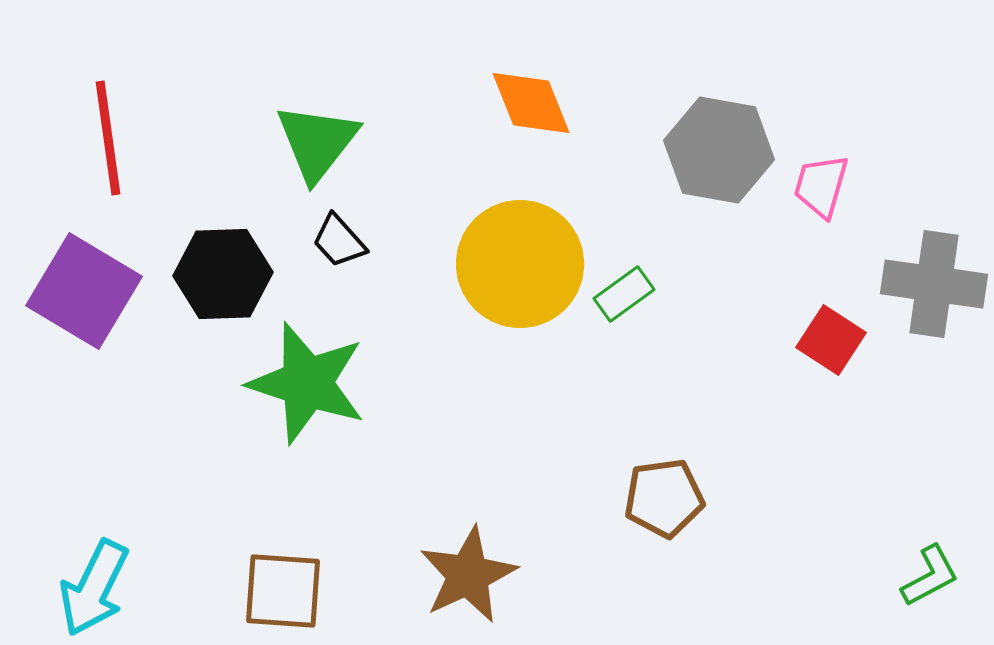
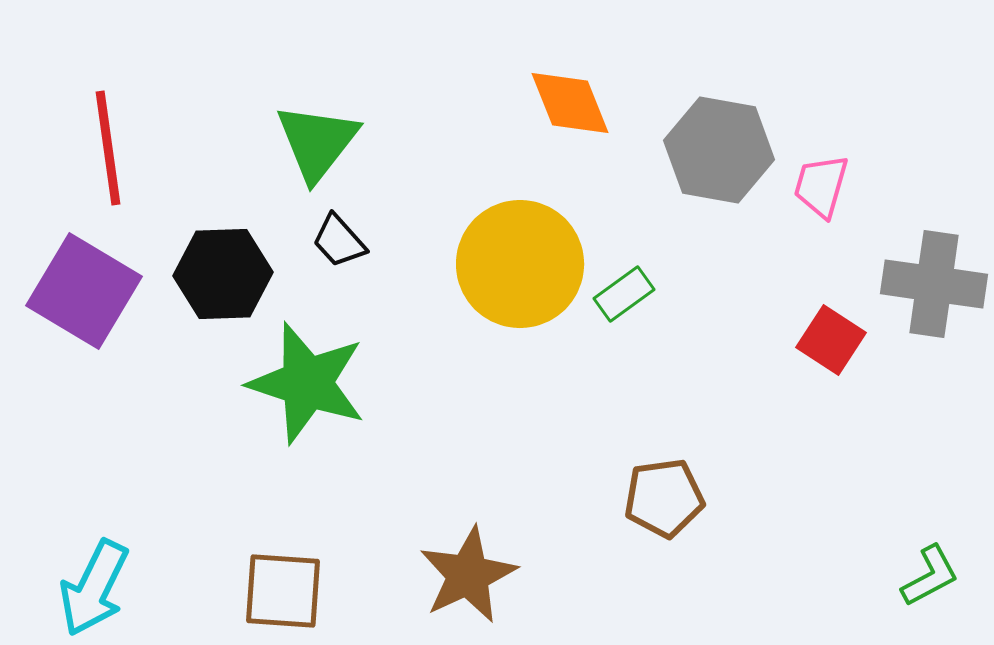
orange diamond: moved 39 px right
red line: moved 10 px down
